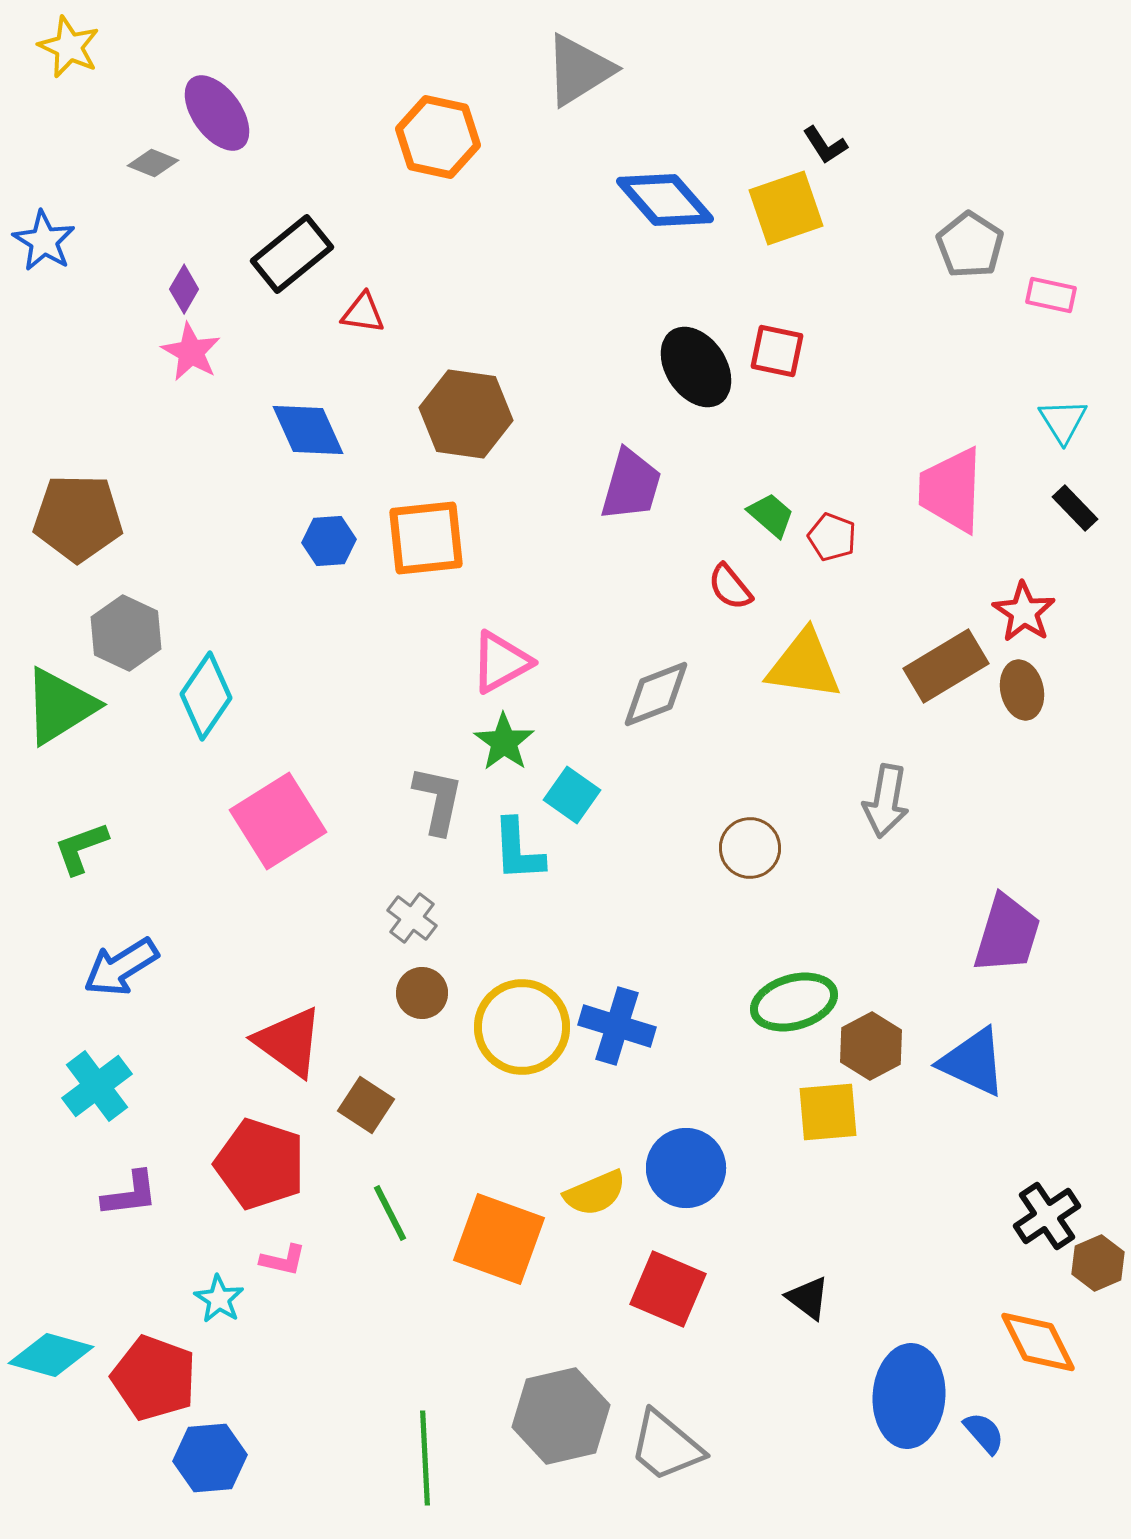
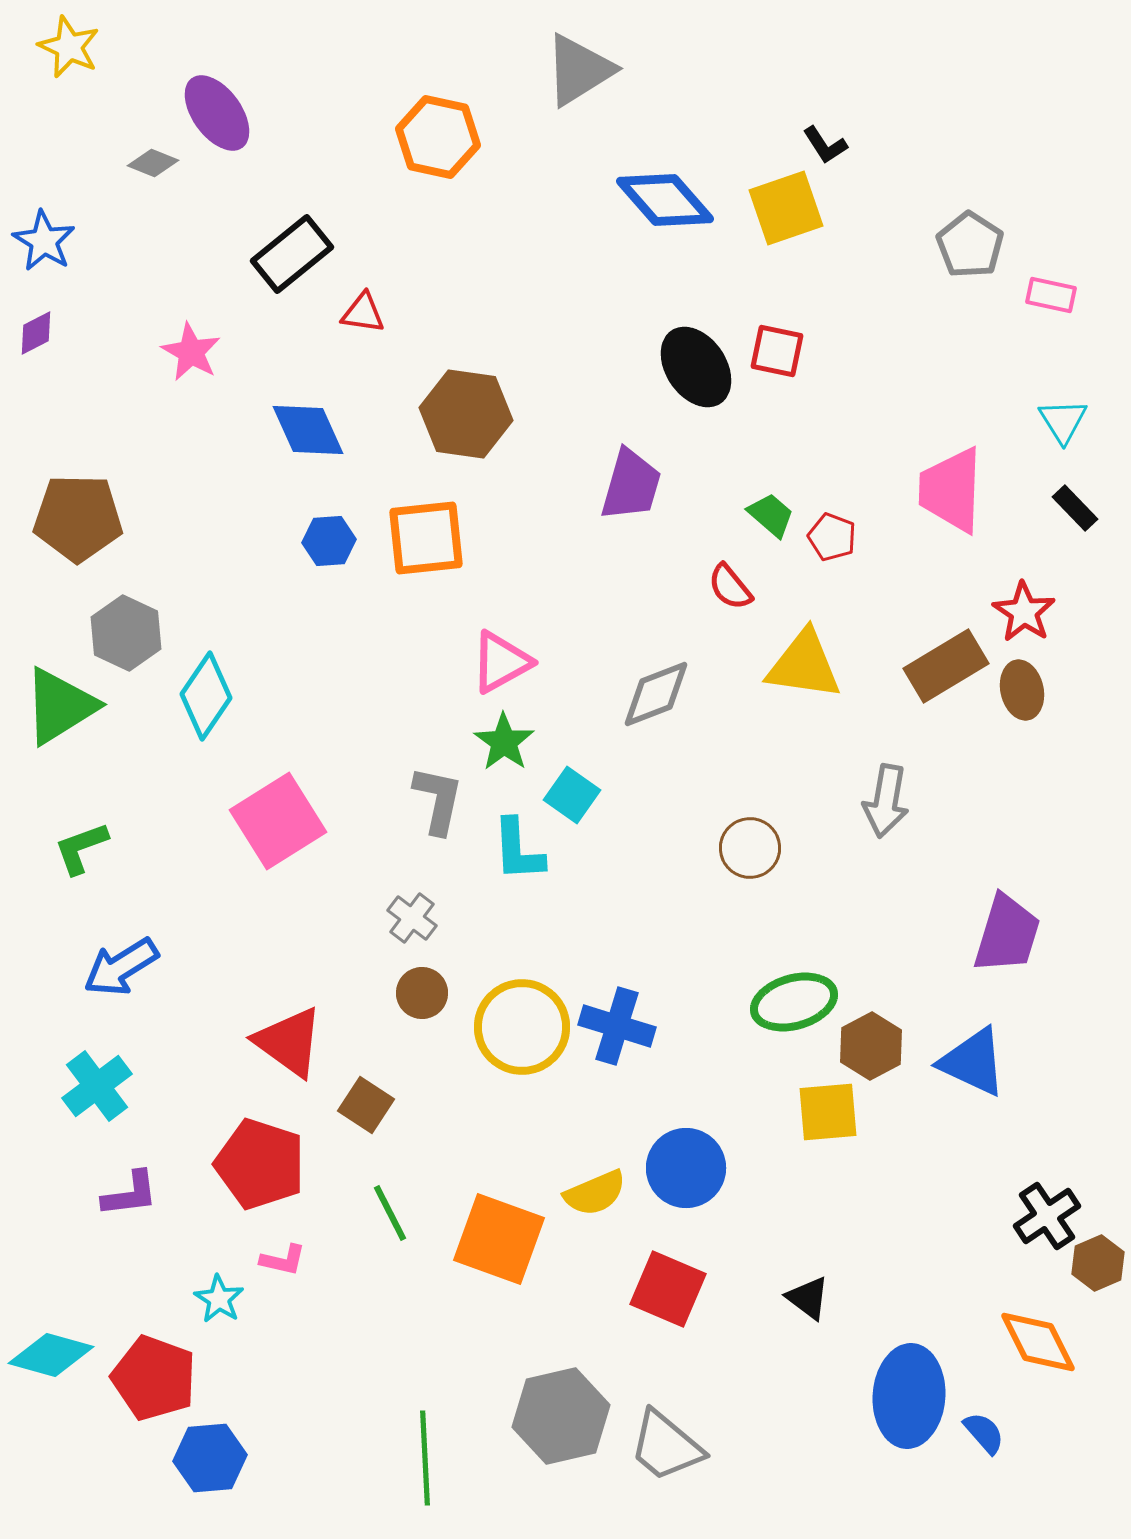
purple diamond at (184, 289): moved 148 px left, 44 px down; rotated 33 degrees clockwise
